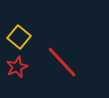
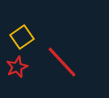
yellow square: moved 3 px right; rotated 15 degrees clockwise
